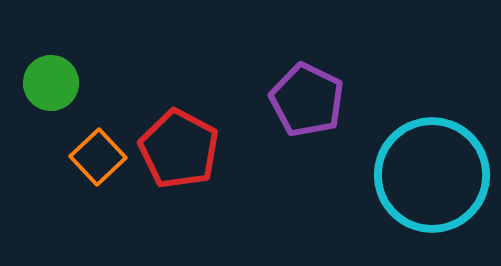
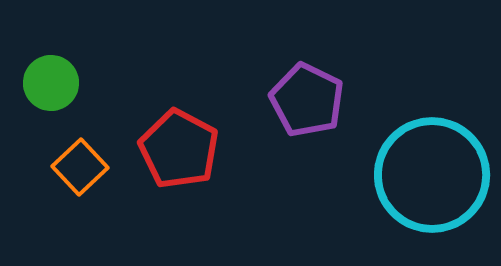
orange square: moved 18 px left, 10 px down
